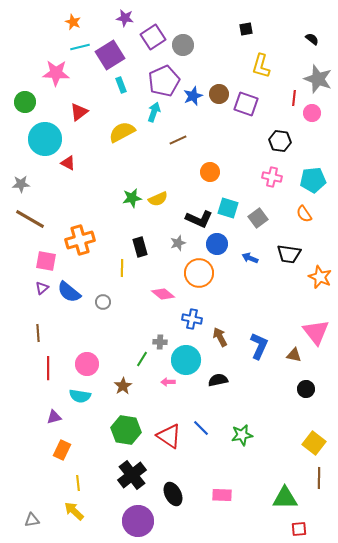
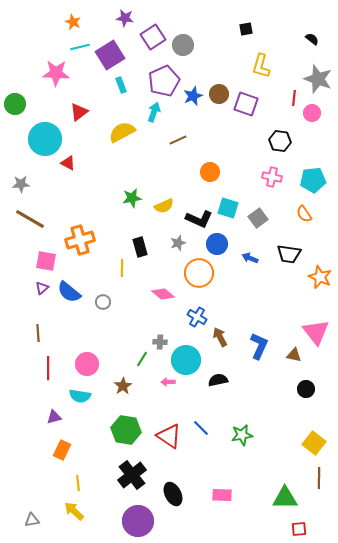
green circle at (25, 102): moved 10 px left, 2 px down
yellow semicircle at (158, 199): moved 6 px right, 7 px down
blue cross at (192, 319): moved 5 px right, 2 px up; rotated 18 degrees clockwise
